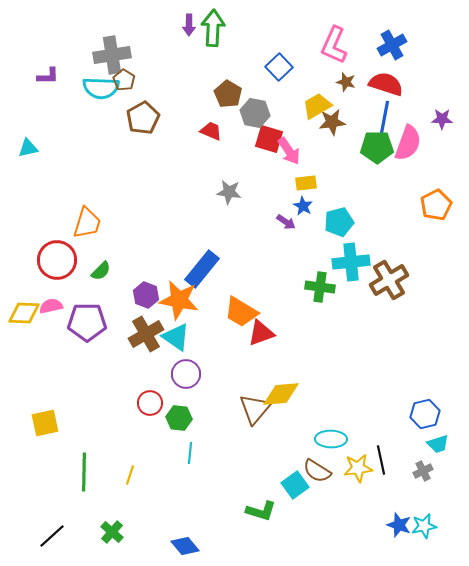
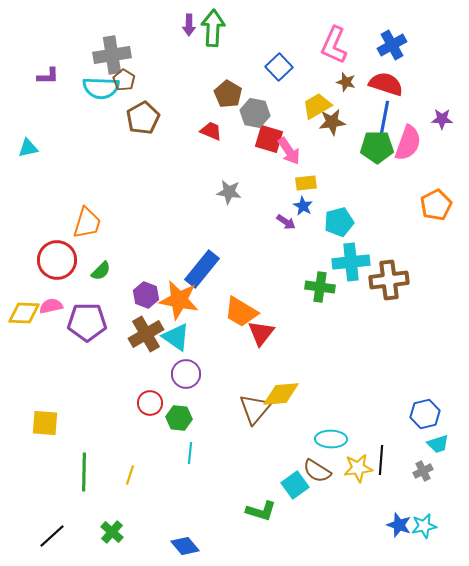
brown cross at (389, 280): rotated 24 degrees clockwise
red triangle at (261, 333): rotated 32 degrees counterclockwise
yellow square at (45, 423): rotated 16 degrees clockwise
black line at (381, 460): rotated 16 degrees clockwise
